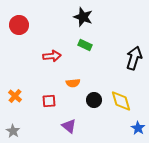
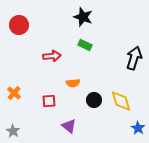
orange cross: moved 1 px left, 3 px up
